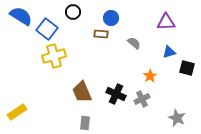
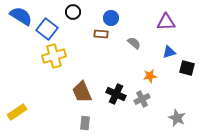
orange star: rotated 24 degrees clockwise
